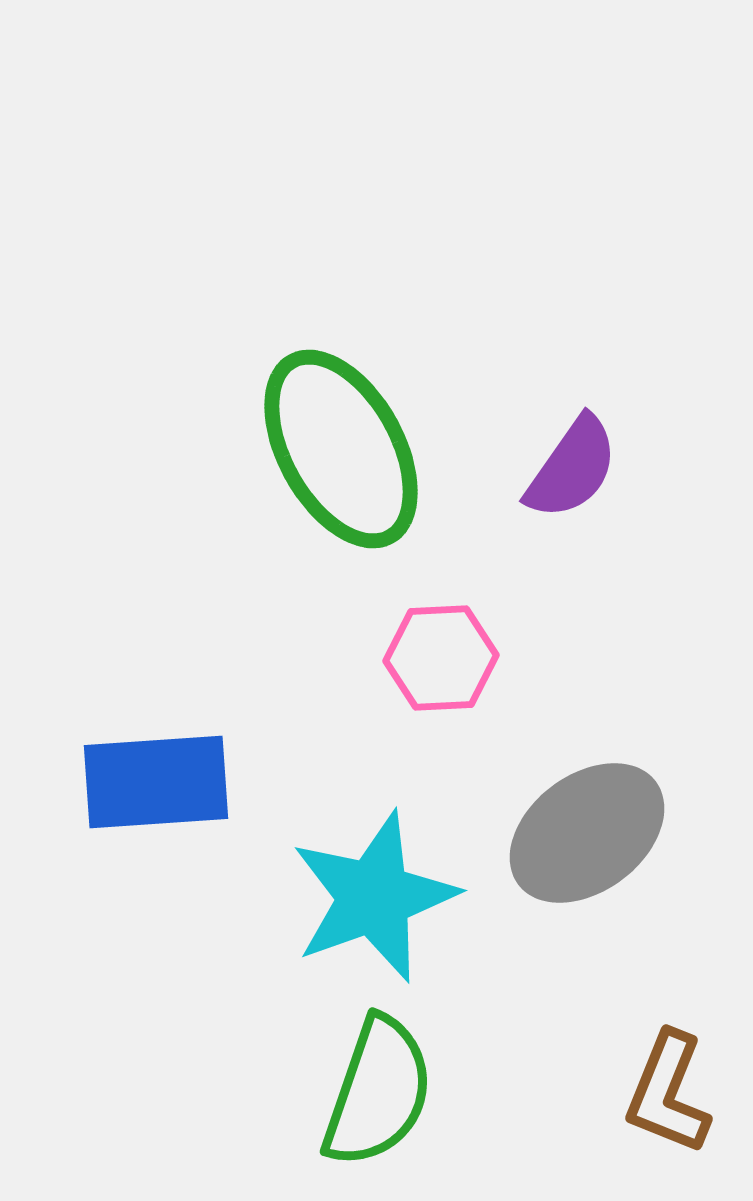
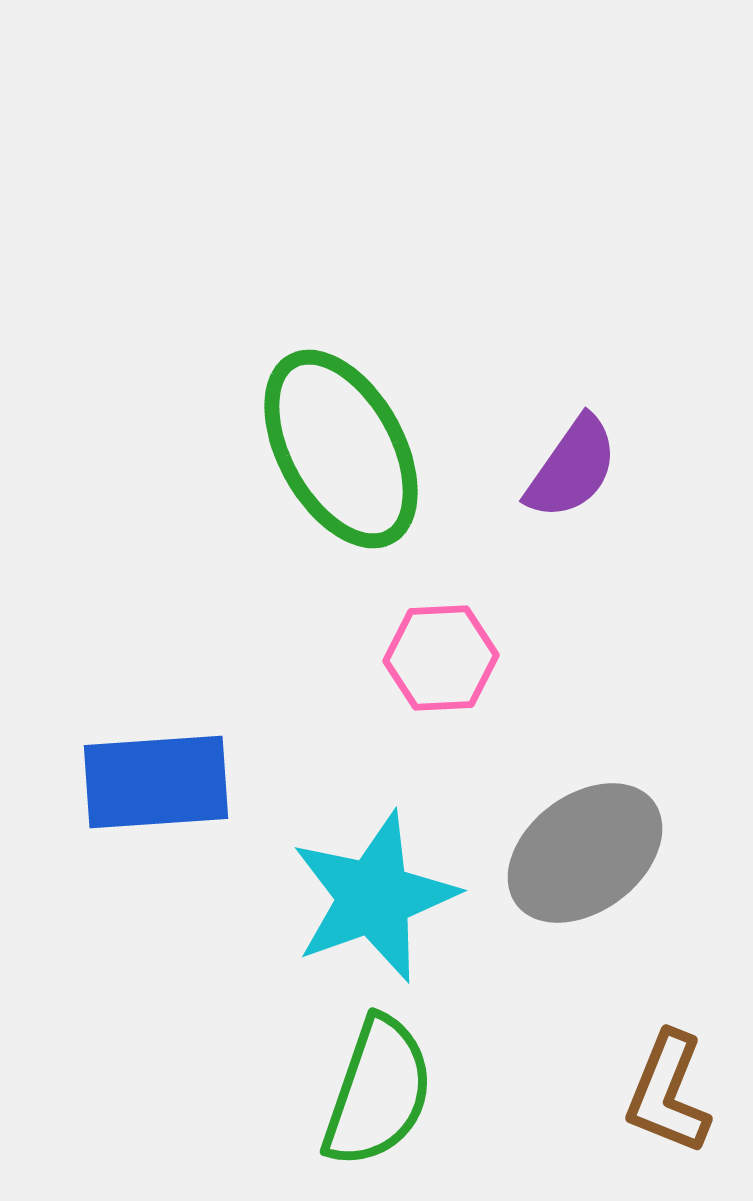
gray ellipse: moved 2 px left, 20 px down
